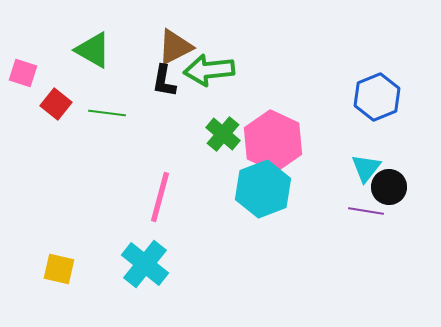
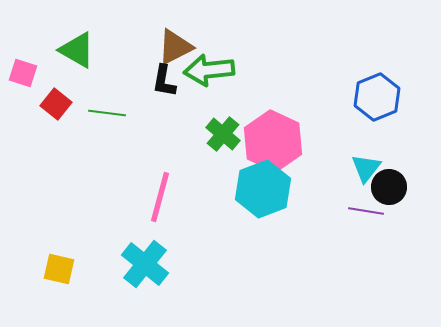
green triangle: moved 16 px left
